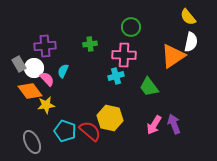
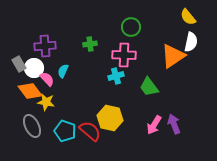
yellow star: moved 3 px up; rotated 18 degrees clockwise
gray ellipse: moved 16 px up
